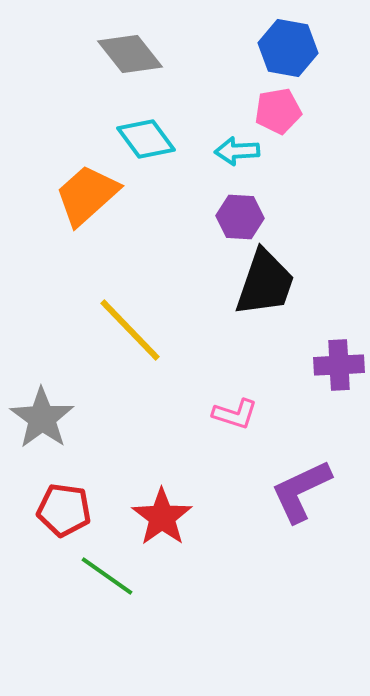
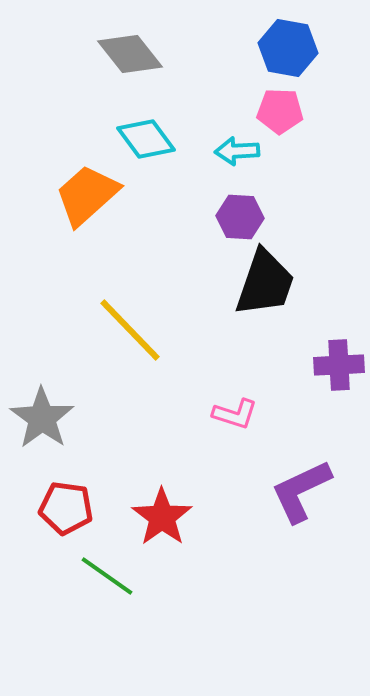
pink pentagon: moved 2 px right; rotated 12 degrees clockwise
red pentagon: moved 2 px right, 2 px up
